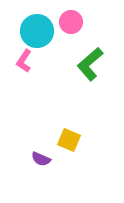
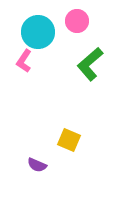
pink circle: moved 6 px right, 1 px up
cyan circle: moved 1 px right, 1 px down
purple semicircle: moved 4 px left, 6 px down
